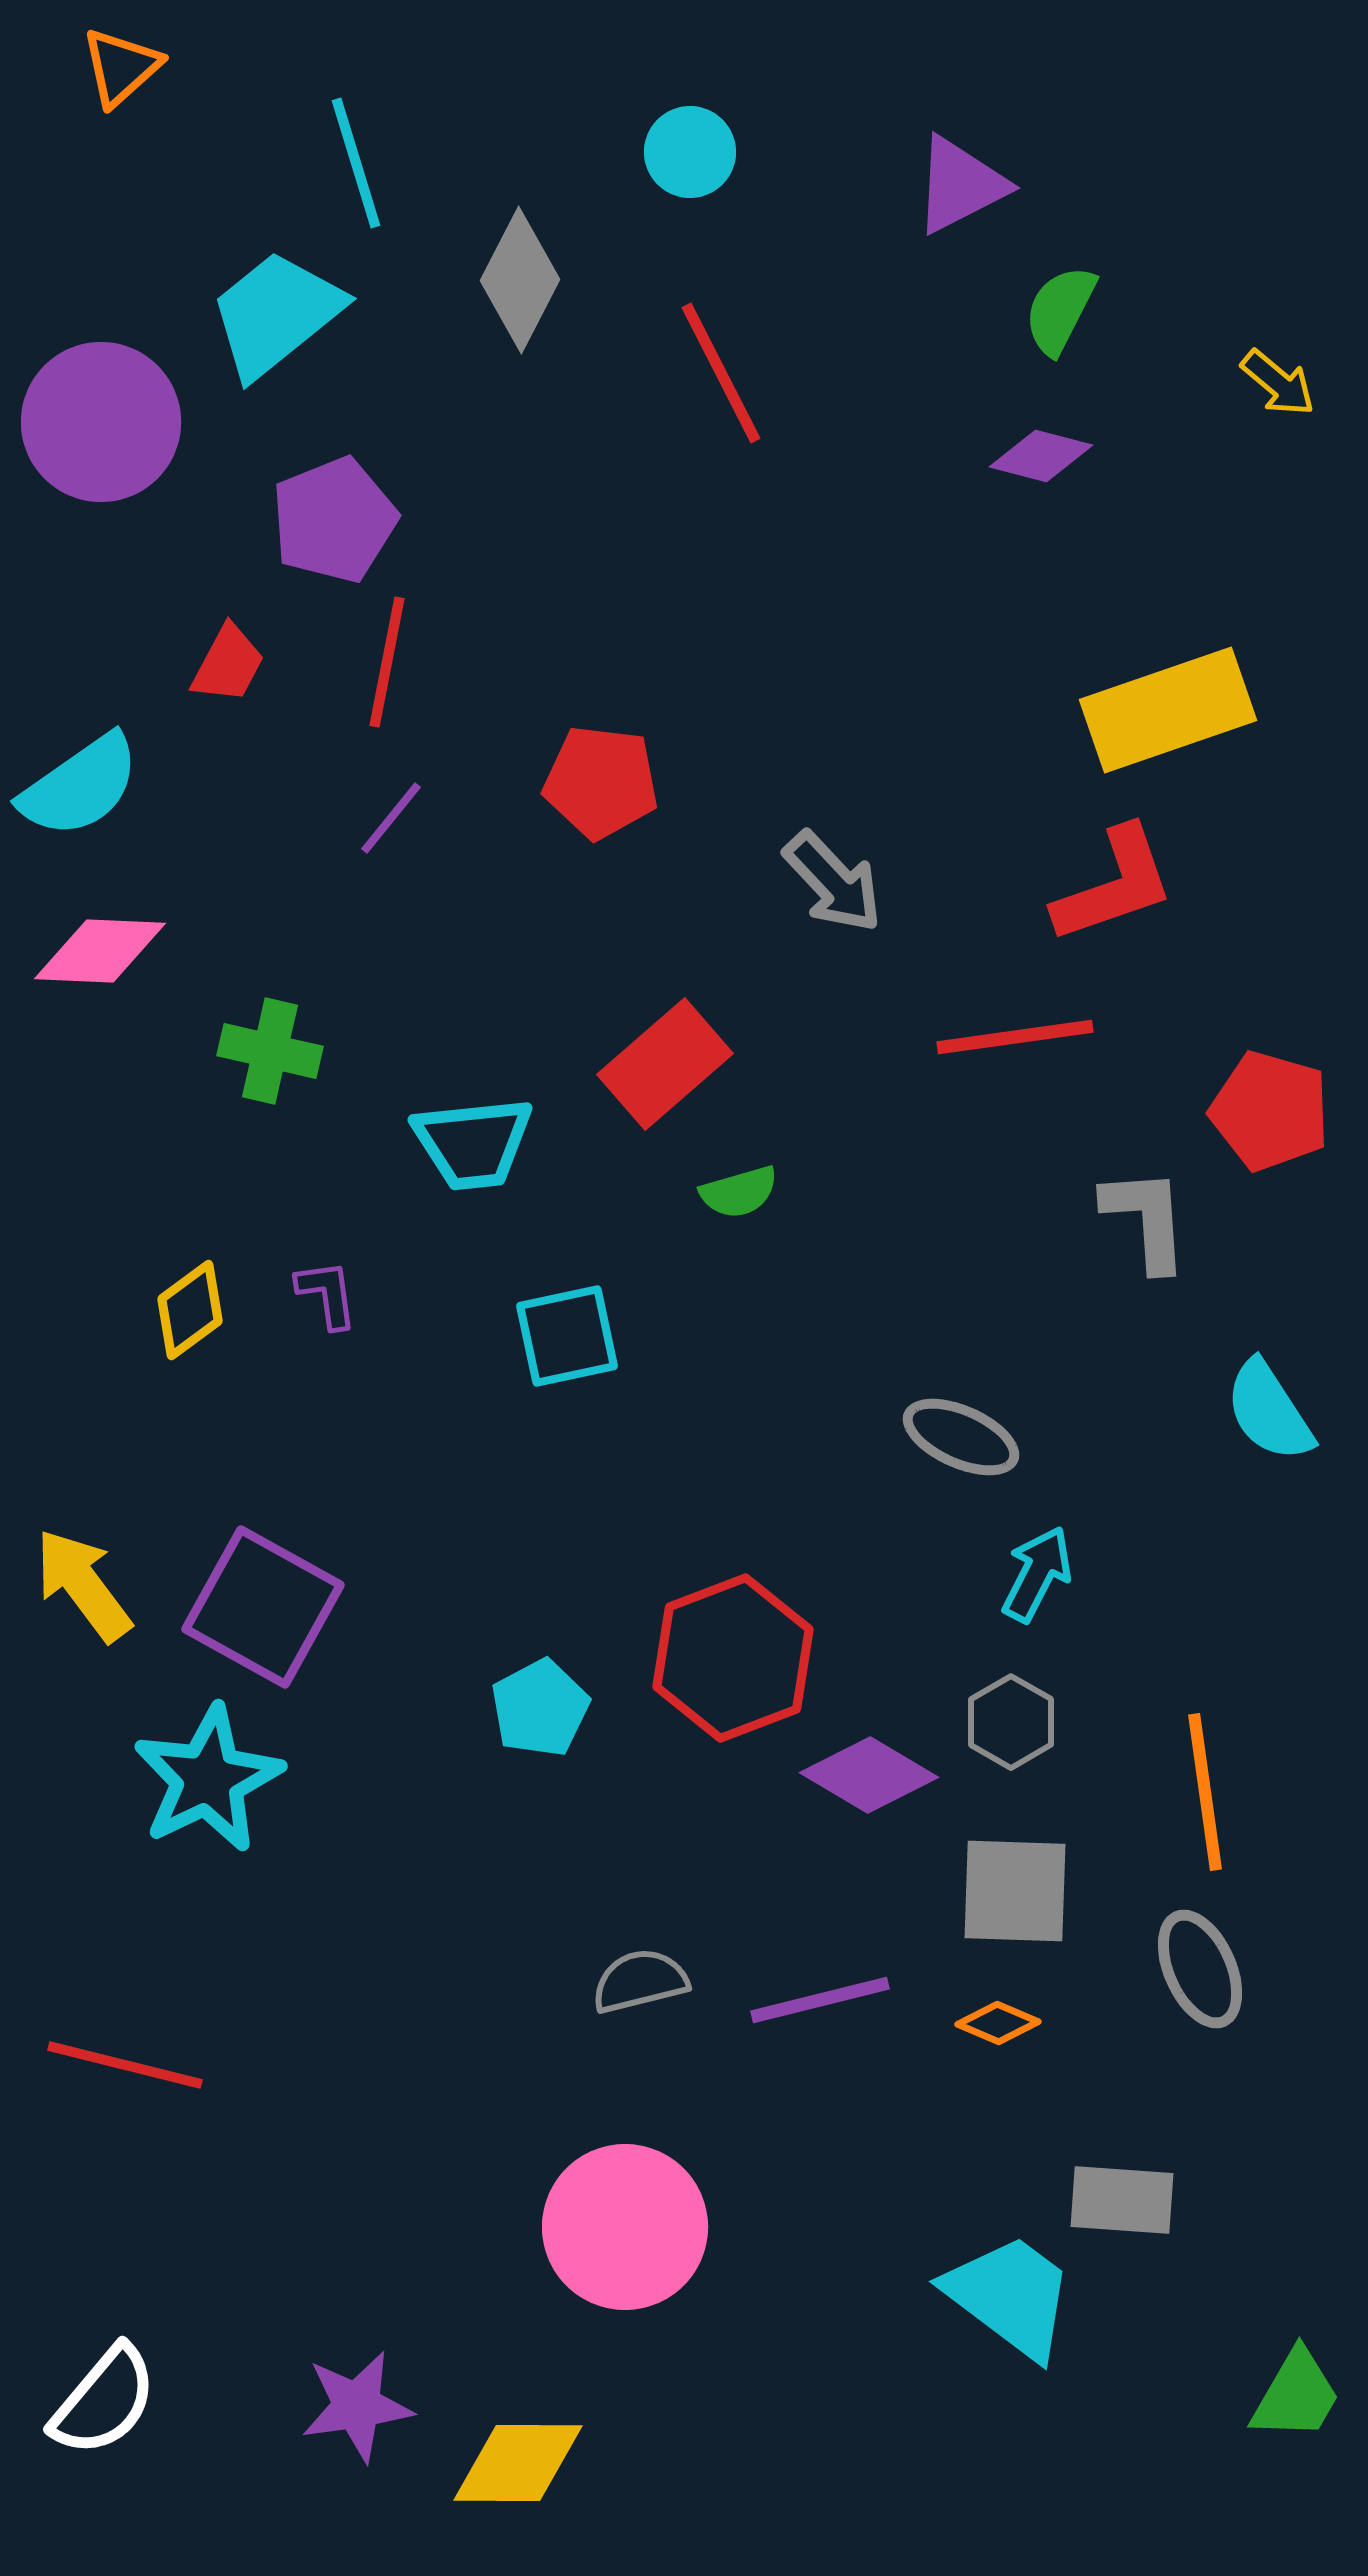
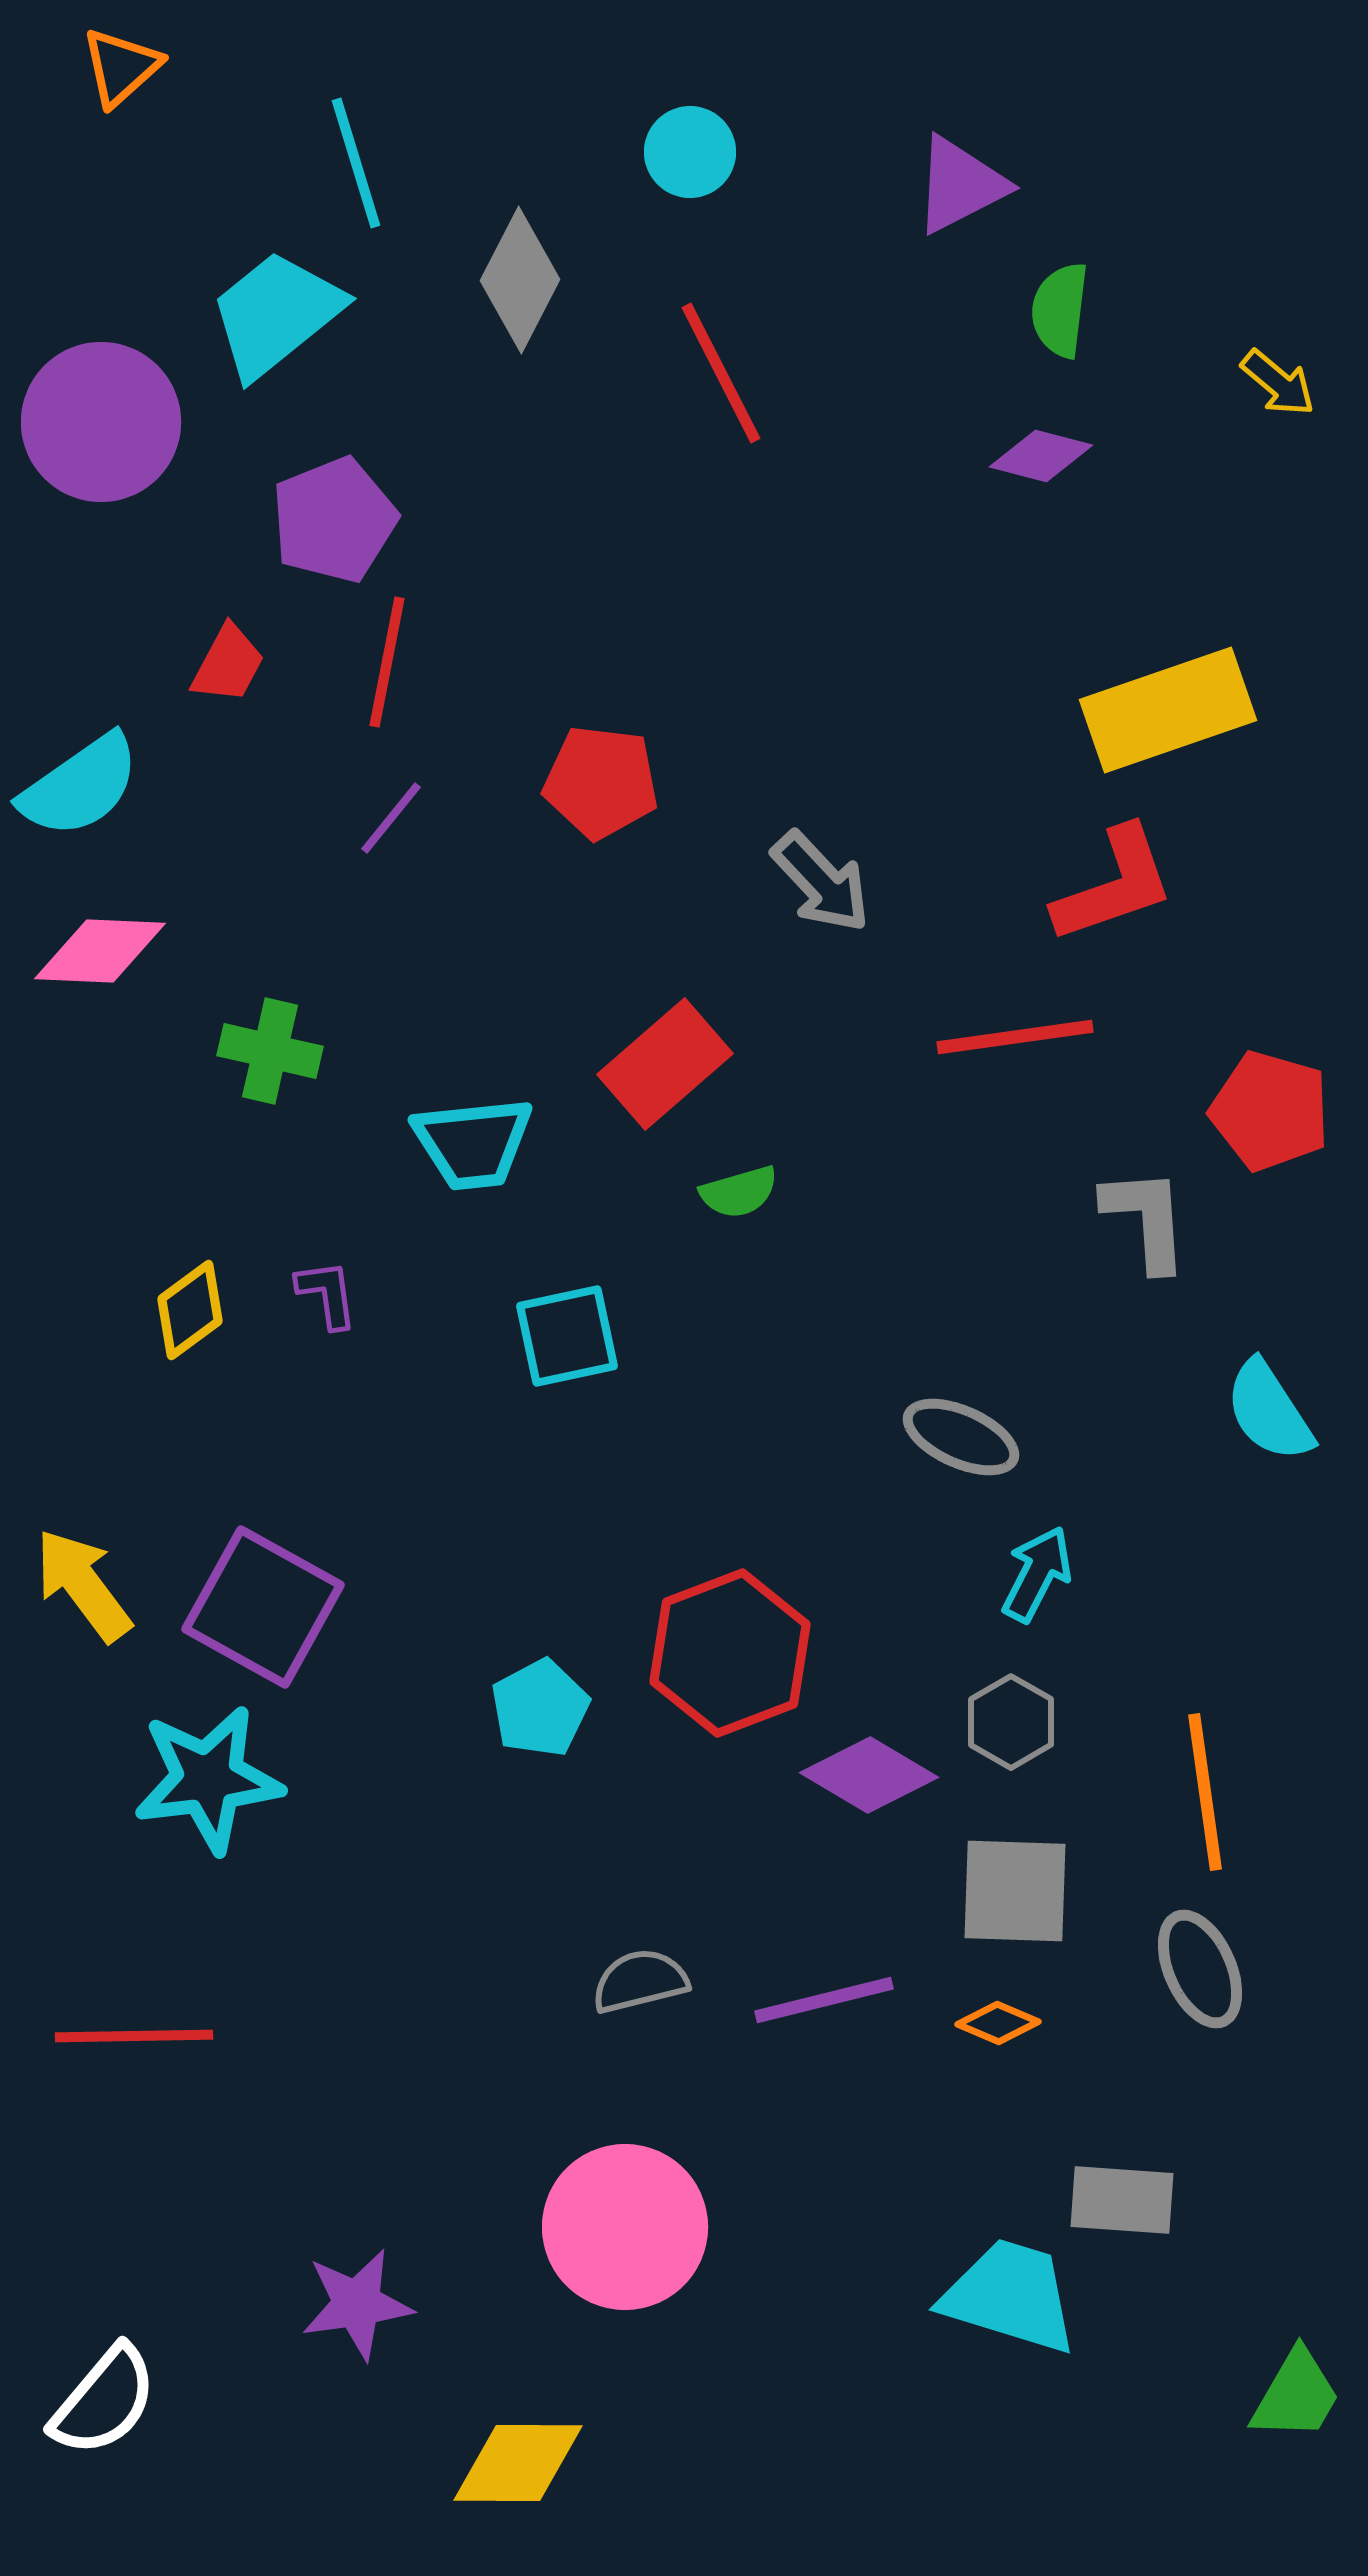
green semicircle at (1060, 310): rotated 20 degrees counterclockwise
gray arrow at (833, 882): moved 12 px left
red hexagon at (733, 1658): moved 3 px left, 5 px up
cyan star at (208, 1779): rotated 19 degrees clockwise
purple line at (820, 2000): moved 4 px right
red line at (125, 2065): moved 9 px right, 29 px up; rotated 15 degrees counterclockwise
cyan trapezoid at (1010, 2296): rotated 20 degrees counterclockwise
purple star at (357, 2406): moved 102 px up
